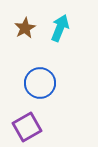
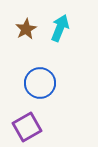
brown star: moved 1 px right, 1 px down
